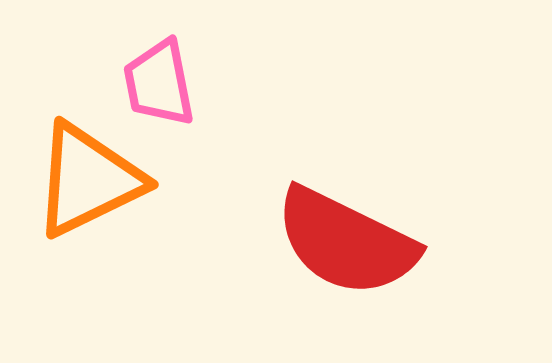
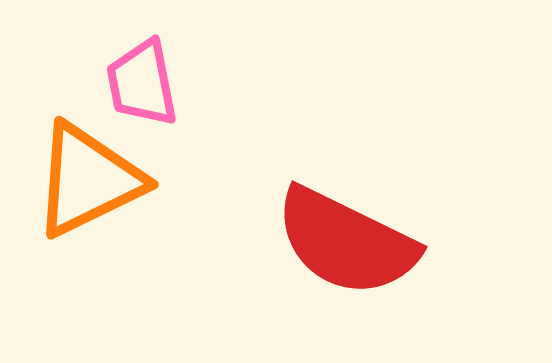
pink trapezoid: moved 17 px left
